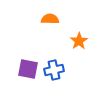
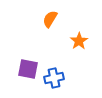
orange semicircle: rotated 60 degrees counterclockwise
blue cross: moved 8 px down
